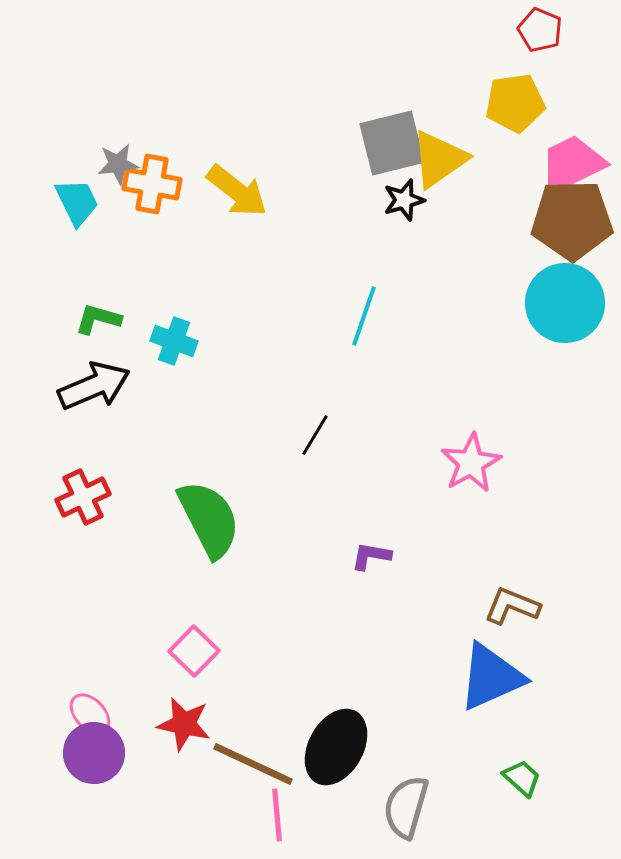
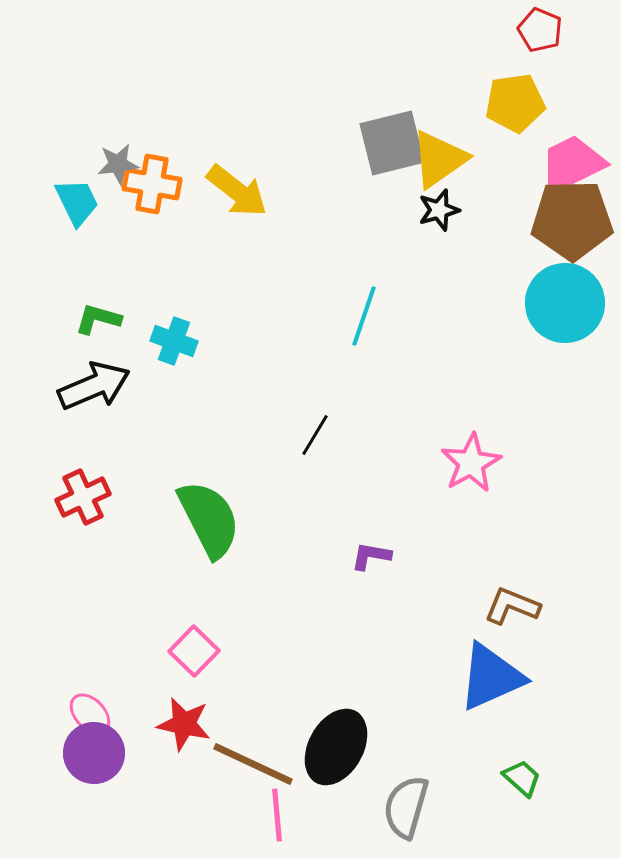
black star: moved 35 px right, 10 px down
